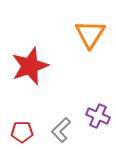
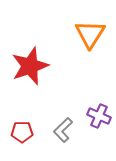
purple cross: moved 1 px right
gray L-shape: moved 2 px right
